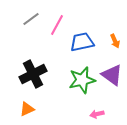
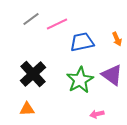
pink line: moved 1 px up; rotated 35 degrees clockwise
orange arrow: moved 2 px right, 2 px up
black cross: rotated 16 degrees counterclockwise
green star: moved 2 px left; rotated 16 degrees counterclockwise
orange triangle: rotated 21 degrees clockwise
